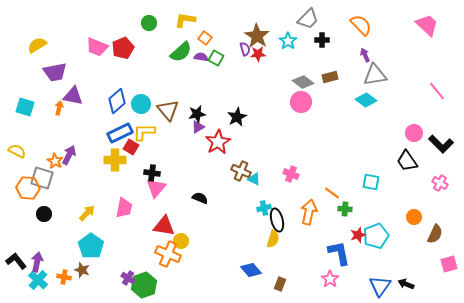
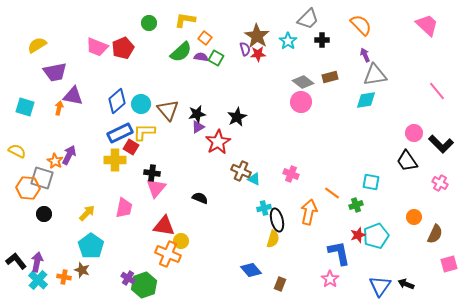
cyan diamond at (366, 100): rotated 45 degrees counterclockwise
green cross at (345, 209): moved 11 px right, 4 px up; rotated 24 degrees counterclockwise
